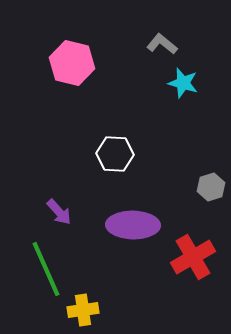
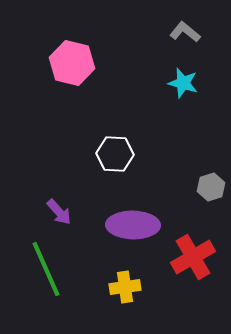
gray L-shape: moved 23 px right, 12 px up
yellow cross: moved 42 px right, 23 px up
